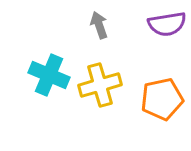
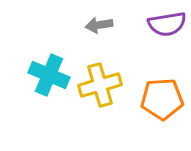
gray arrow: rotated 80 degrees counterclockwise
orange pentagon: rotated 9 degrees clockwise
